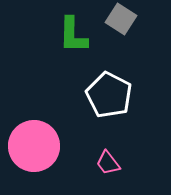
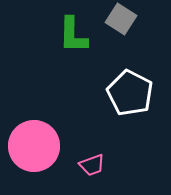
white pentagon: moved 21 px right, 2 px up
pink trapezoid: moved 16 px left, 2 px down; rotated 72 degrees counterclockwise
